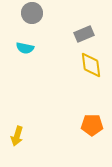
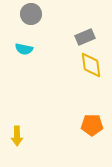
gray circle: moved 1 px left, 1 px down
gray rectangle: moved 1 px right, 3 px down
cyan semicircle: moved 1 px left, 1 px down
yellow arrow: rotated 18 degrees counterclockwise
